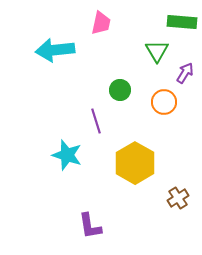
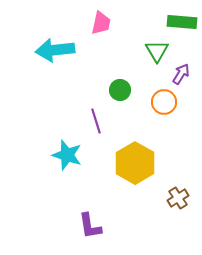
purple arrow: moved 4 px left, 1 px down
